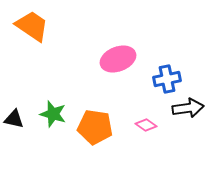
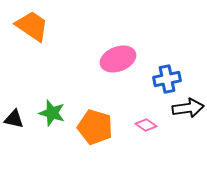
green star: moved 1 px left, 1 px up
orange pentagon: rotated 8 degrees clockwise
